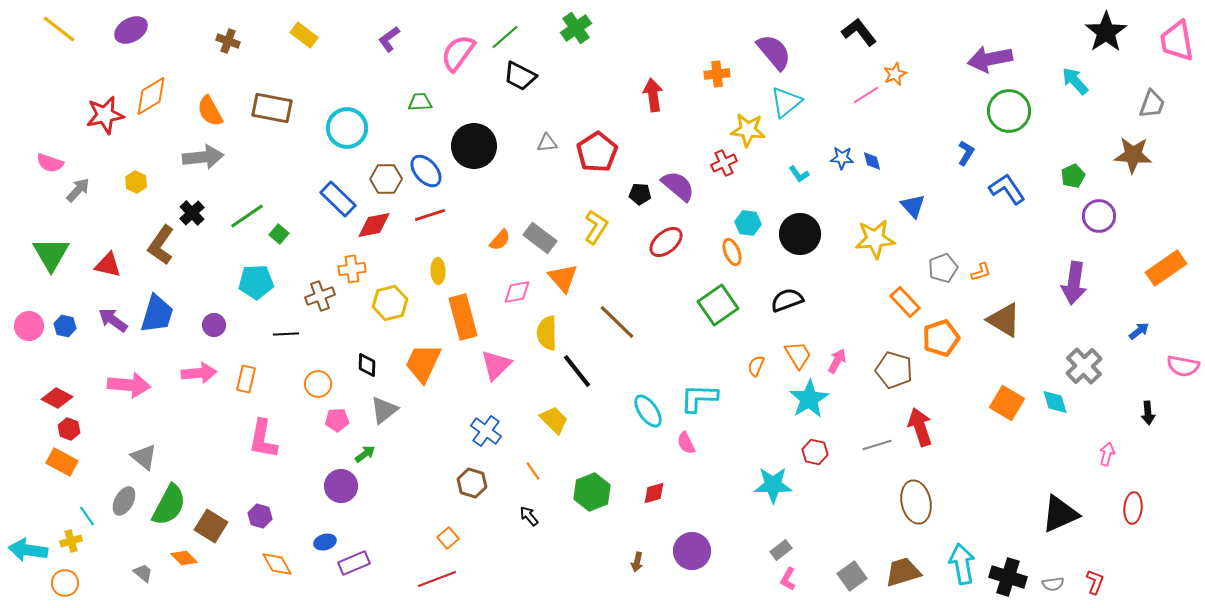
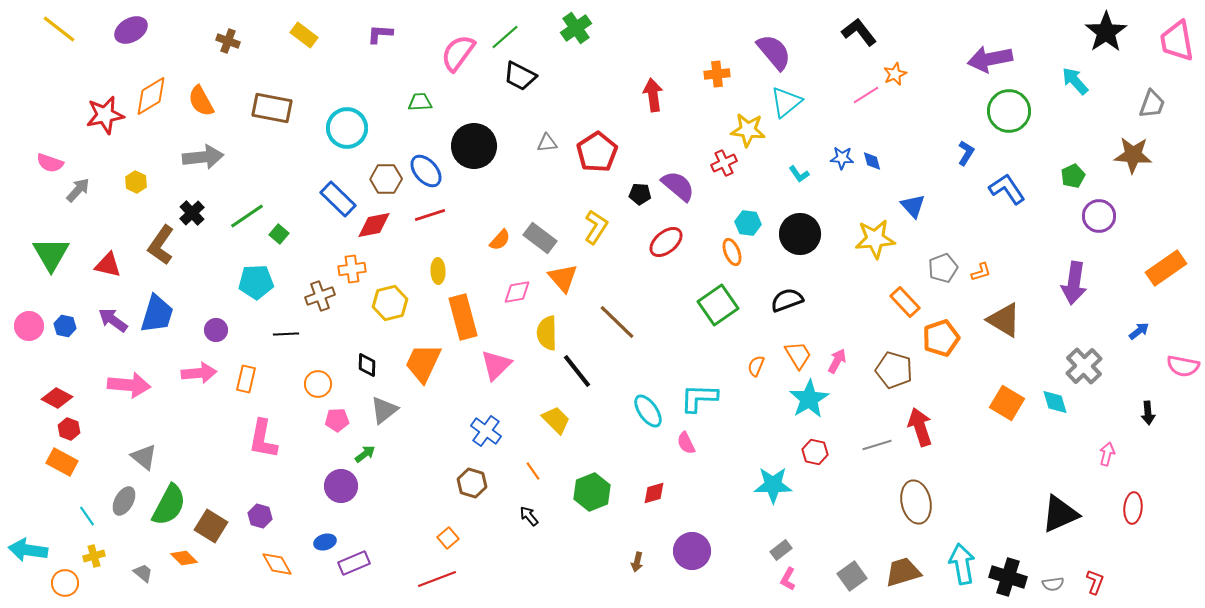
purple L-shape at (389, 39): moved 9 px left, 5 px up; rotated 40 degrees clockwise
orange semicircle at (210, 111): moved 9 px left, 10 px up
purple circle at (214, 325): moved 2 px right, 5 px down
yellow trapezoid at (554, 420): moved 2 px right
yellow cross at (71, 541): moved 23 px right, 15 px down
